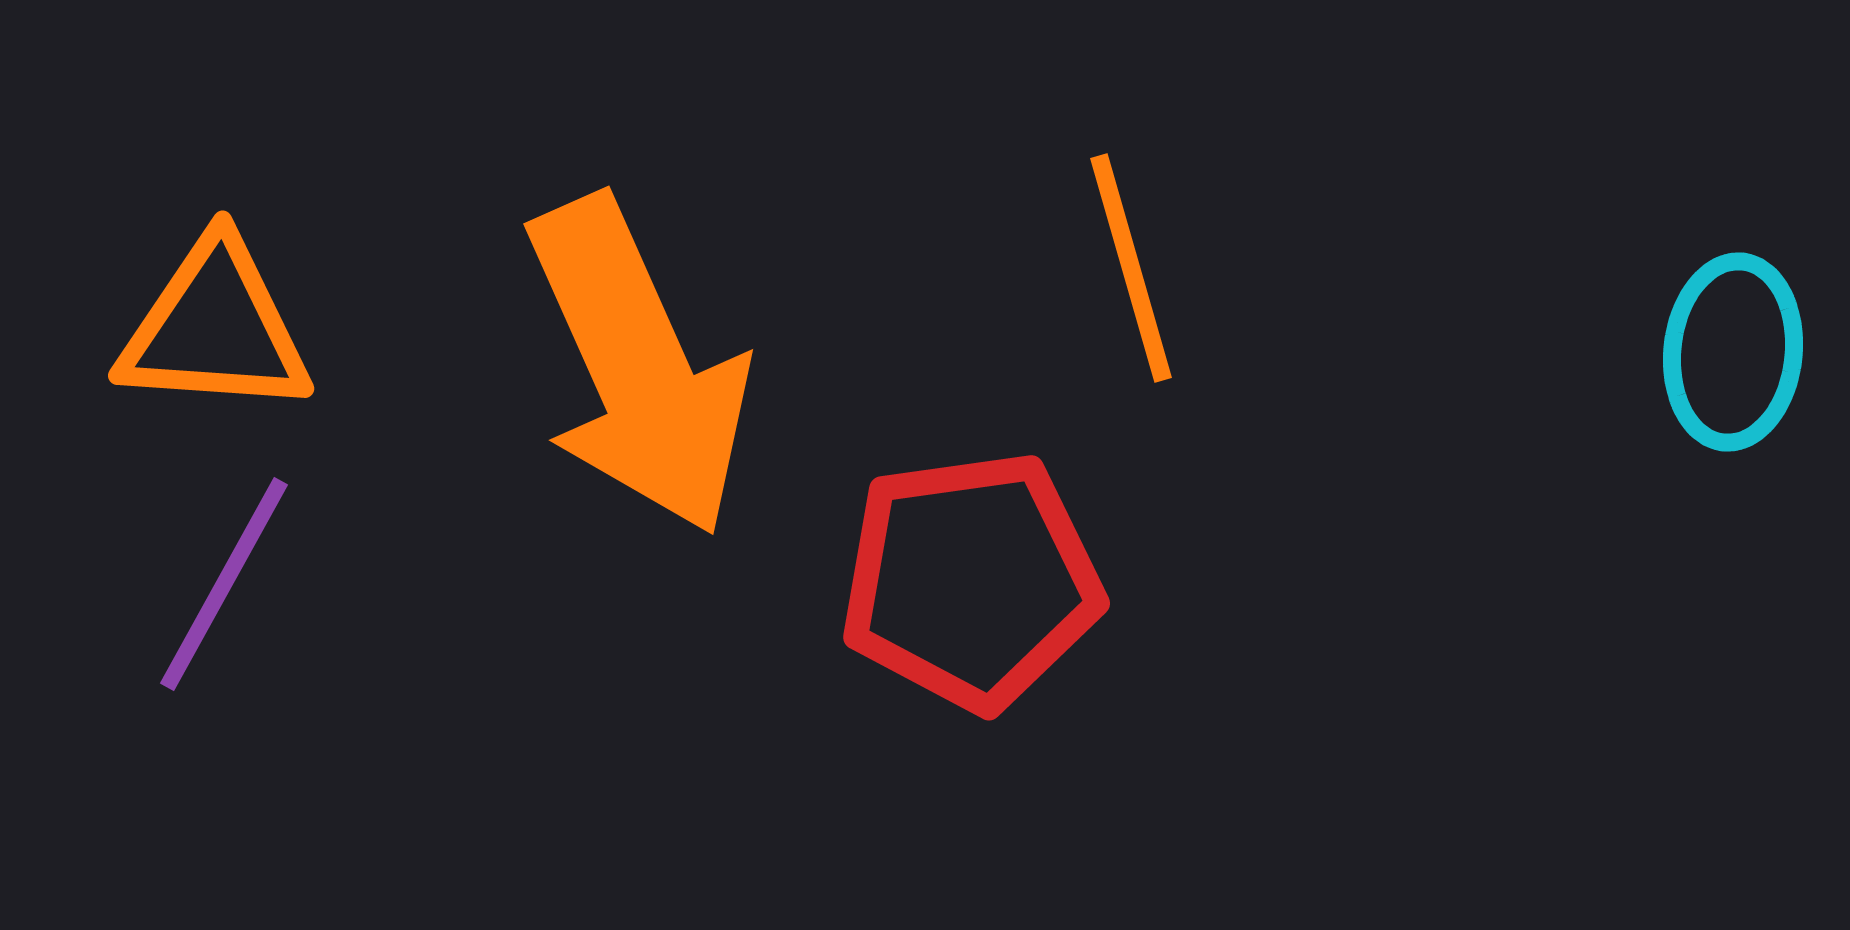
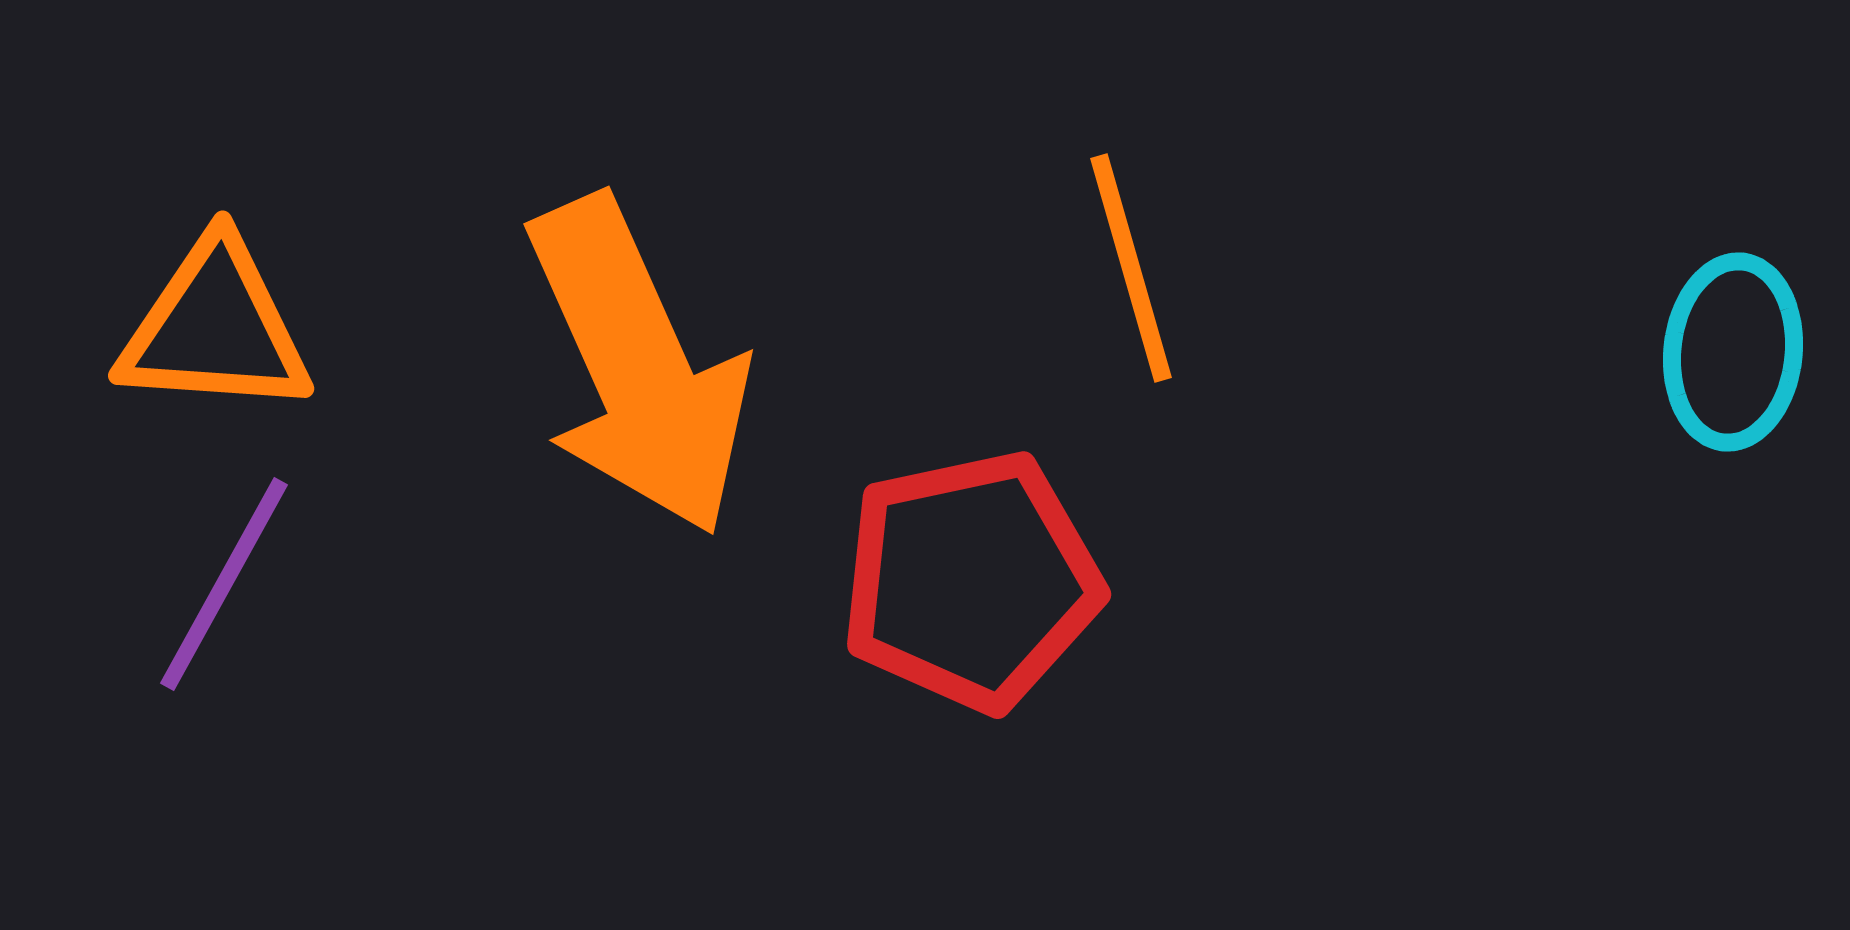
red pentagon: rotated 4 degrees counterclockwise
